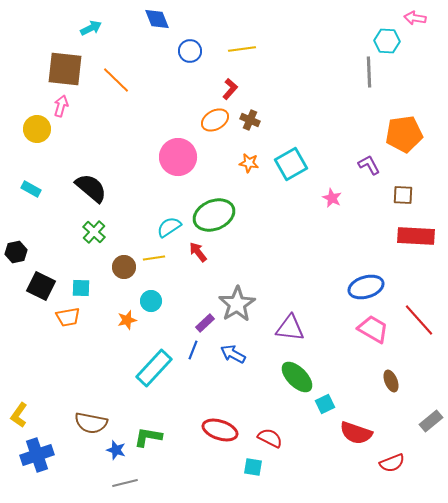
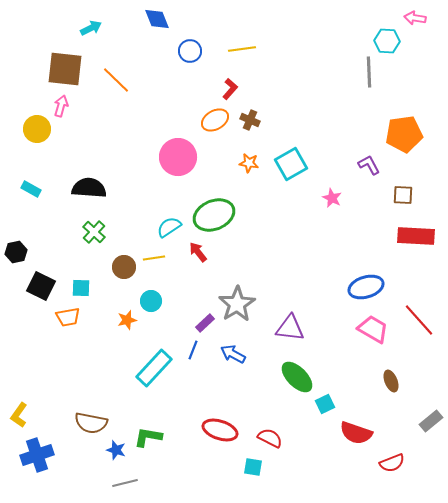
black semicircle at (91, 188): moved 2 px left; rotated 36 degrees counterclockwise
